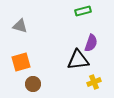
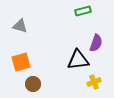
purple semicircle: moved 5 px right
